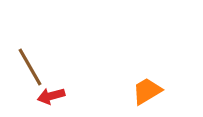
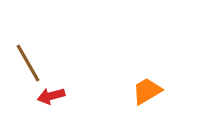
brown line: moved 2 px left, 4 px up
